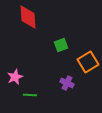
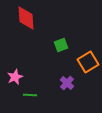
red diamond: moved 2 px left, 1 px down
purple cross: rotated 16 degrees clockwise
